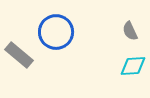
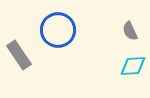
blue circle: moved 2 px right, 2 px up
gray rectangle: rotated 16 degrees clockwise
